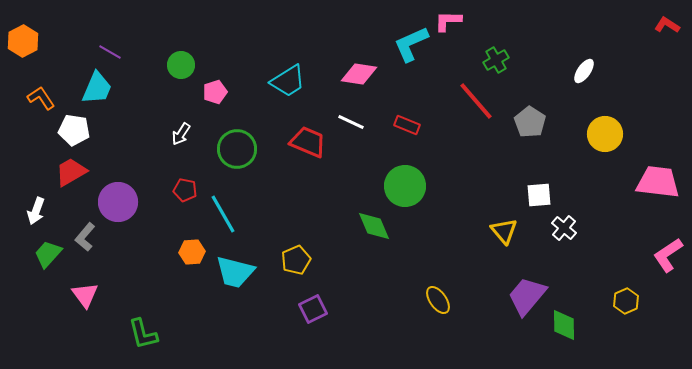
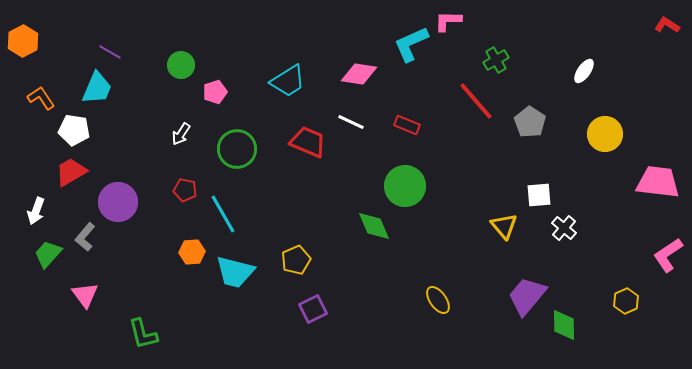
yellow triangle at (504, 231): moved 5 px up
